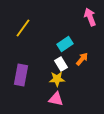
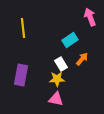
yellow line: rotated 42 degrees counterclockwise
cyan rectangle: moved 5 px right, 4 px up
